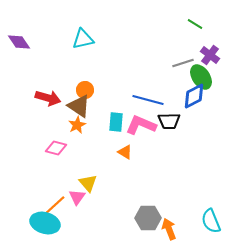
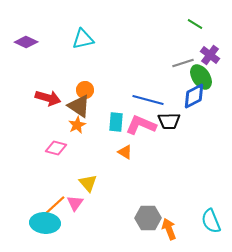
purple diamond: moved 7 px right; rotated 30 degrees counterclockwise
pink triangle: moved 2 px left, 6 px down
cyan ellipse: rotated 12 degrees counterclockwise
